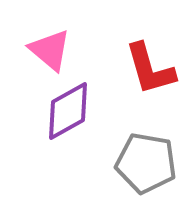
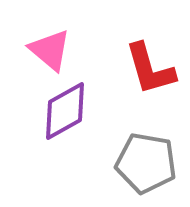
purple diamond: moved 3 px left
